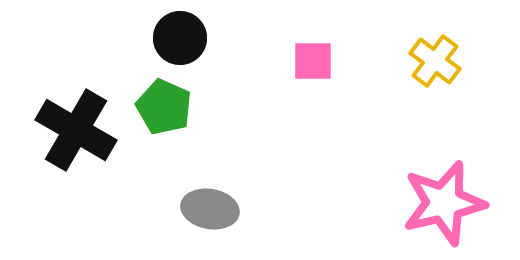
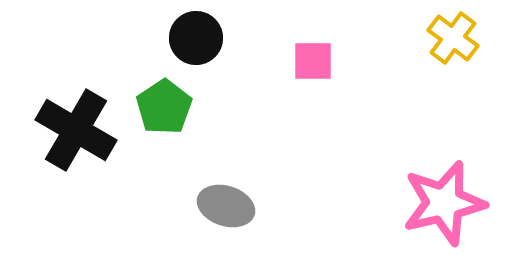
black circle: moved 16 px right
yellow cross: moved 18 px right, 23 px up
green pentagon: rotated 14 degrees clockwise
gray ellipse: moved 16 px right, 3 px up; rotated 8 degrees clockwise
